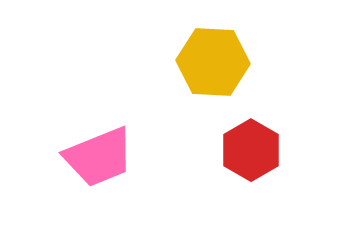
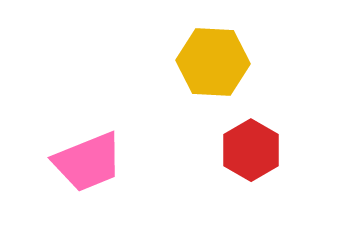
pink trapezoid: moved 11 px left, 5 px down
